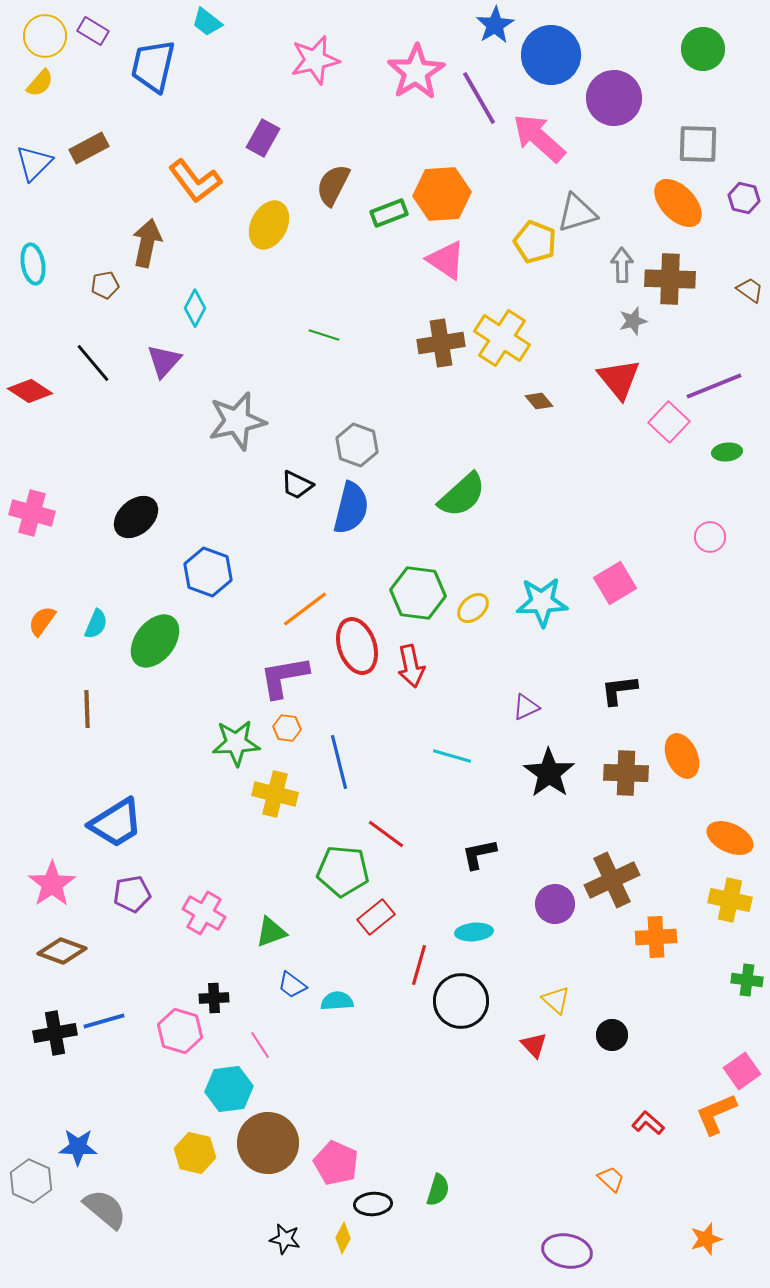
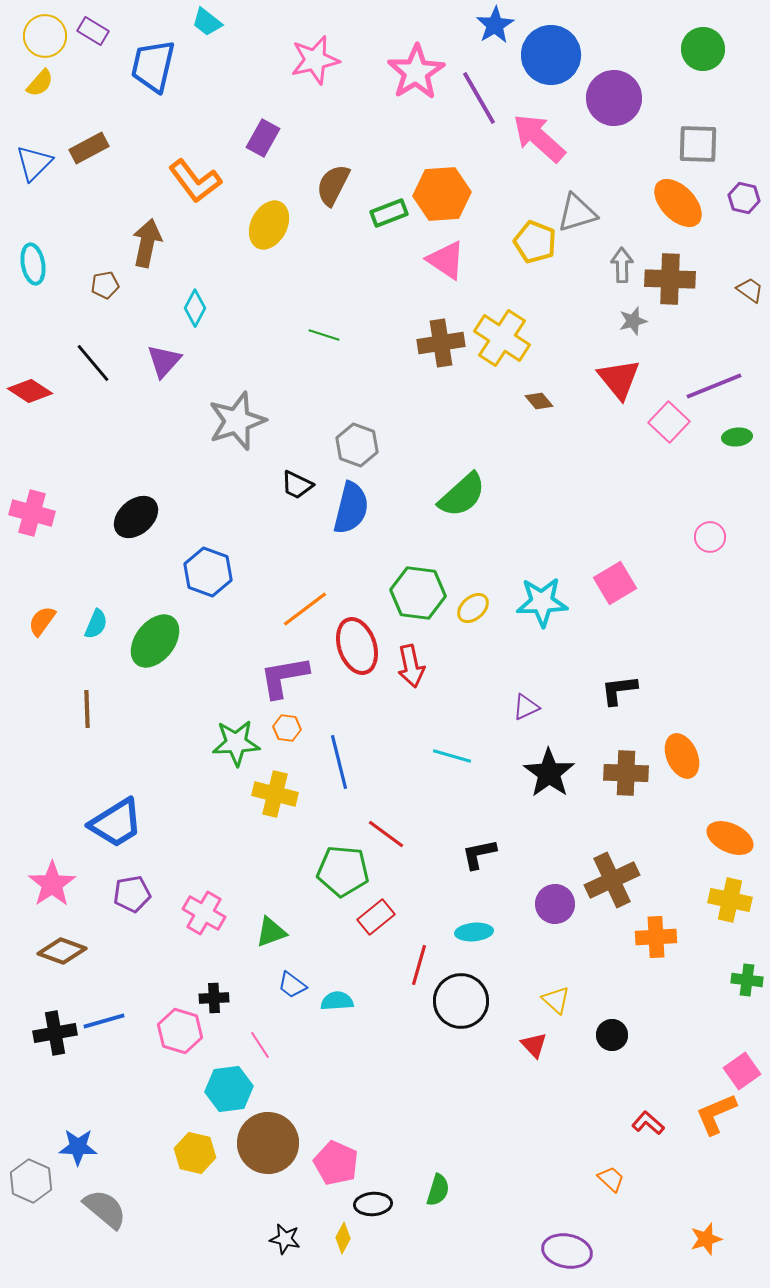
gray star at (237, 421): rotated 6 degrees counterclockwise
green ellipse at (727, 452): moved 10 px right, 15 px up
